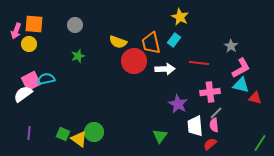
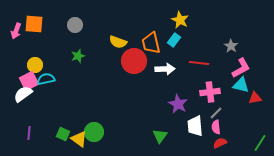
yellow star: moved 3 px down
yellow circle: moved 6 px right, 21 px down
pink square: moved 2 px left
red triangle: rotated 24 degrees counterclockwise
pink semicircle: moved 2 px right, 2 px down
red semicircle: moved 10 px right, 1 px up; rotated 16 degrees clockwise
